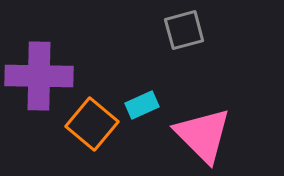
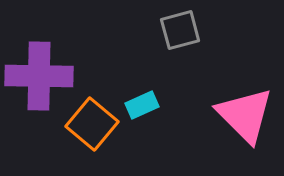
gray square: moved 4 px left
pink triangle: moved 42 px right, 20 px up
